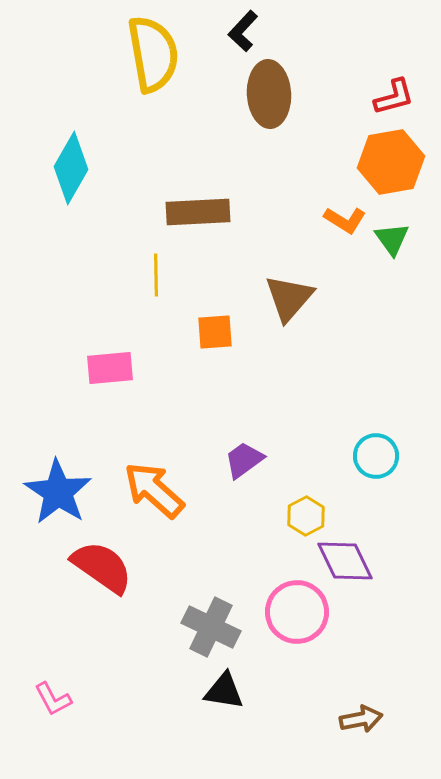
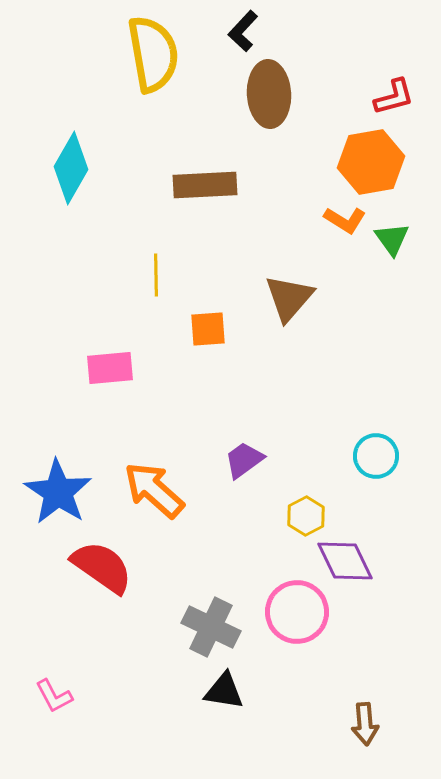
orange hexagon: moved 20 px left
brown rectangle: moved 7 px right, 27 px up
orange square: moved 7 px left, 3 px up
pink L-shape: moved 1 px right, 3 px up
brown arrow: moved 4 px right, 5 px down; rotated 96 degrees clockwise
